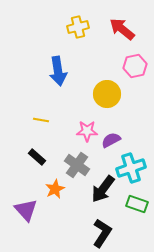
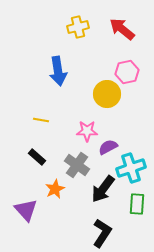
pink hexagon: moved 8 px left, 6 px down
purple semicircle: moved 3 px left, 7 px down
green rectangle: rotated 75 degrees clockwise
